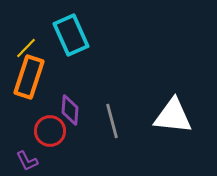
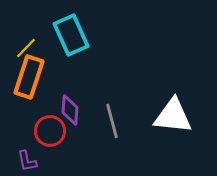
purple L-shape: rotated 15 degrees clockwise
